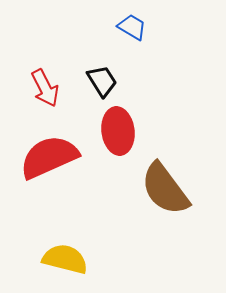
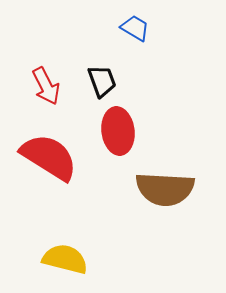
blue trapezoid: moved 3 px right, 1 px down
black trapezoid: rotated 12 degrees clockwise
red arrow: moved 1 px right, 2 px up
red semicircle: rotated 56 degrees clockwise
brown semicircle: rotated 50 degrees counterclockwise
